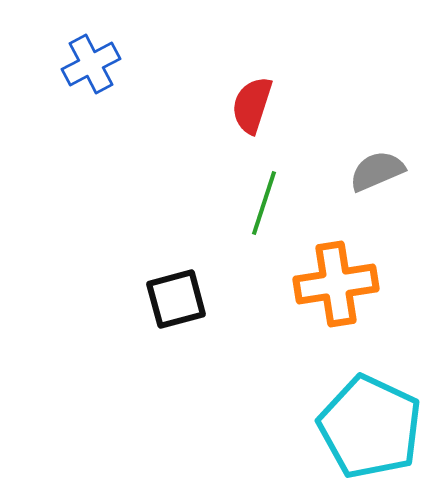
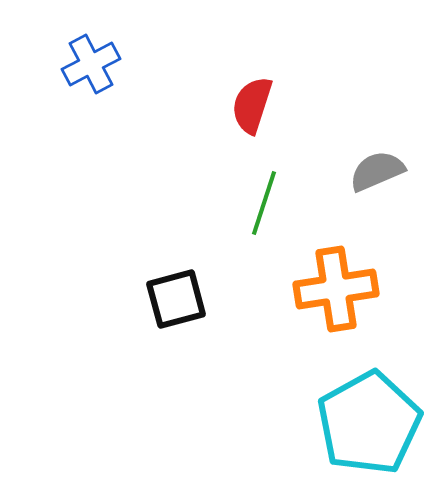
orange cross: moved 5 px down
cyan pentagon: moved 1 px left, 4 px up; rotated 18 degrees clockwise
